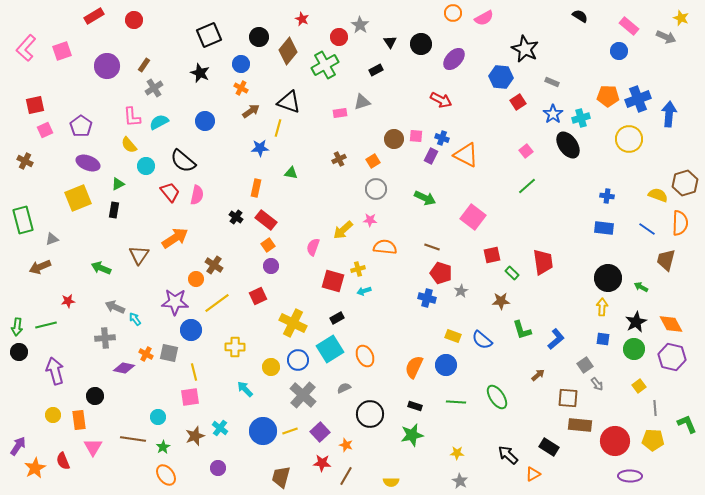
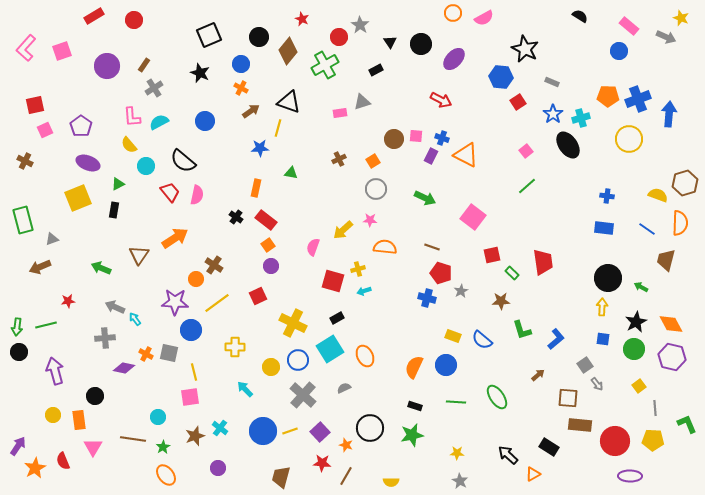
black circle at (370, 414): moved 14 px down
